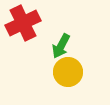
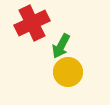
red cross: moved 9 px right
